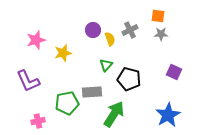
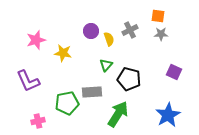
purple circle: moved 2 px left, 1 px down
yellow semicircle: moved 1 px left
yellow star: rotated 24 degrees clockwise
green arrow: moved 4 px right
